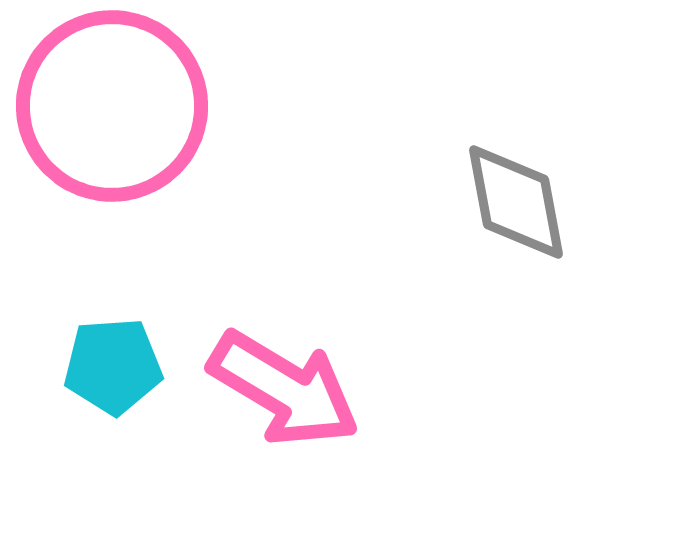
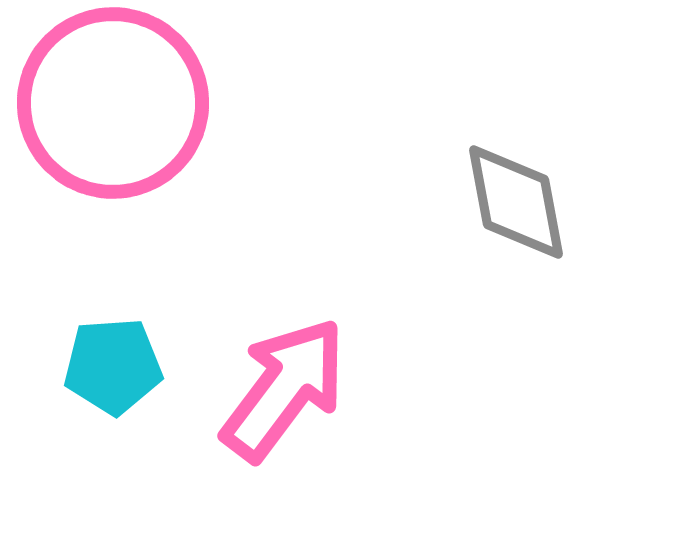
pink circle: moved 1 px right, 3 px up
pink arrow: rotated 84 degrees counterclockwise
